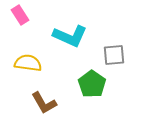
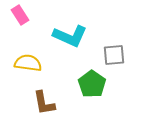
brown L-shape: rotated 20 degrees clockwise
